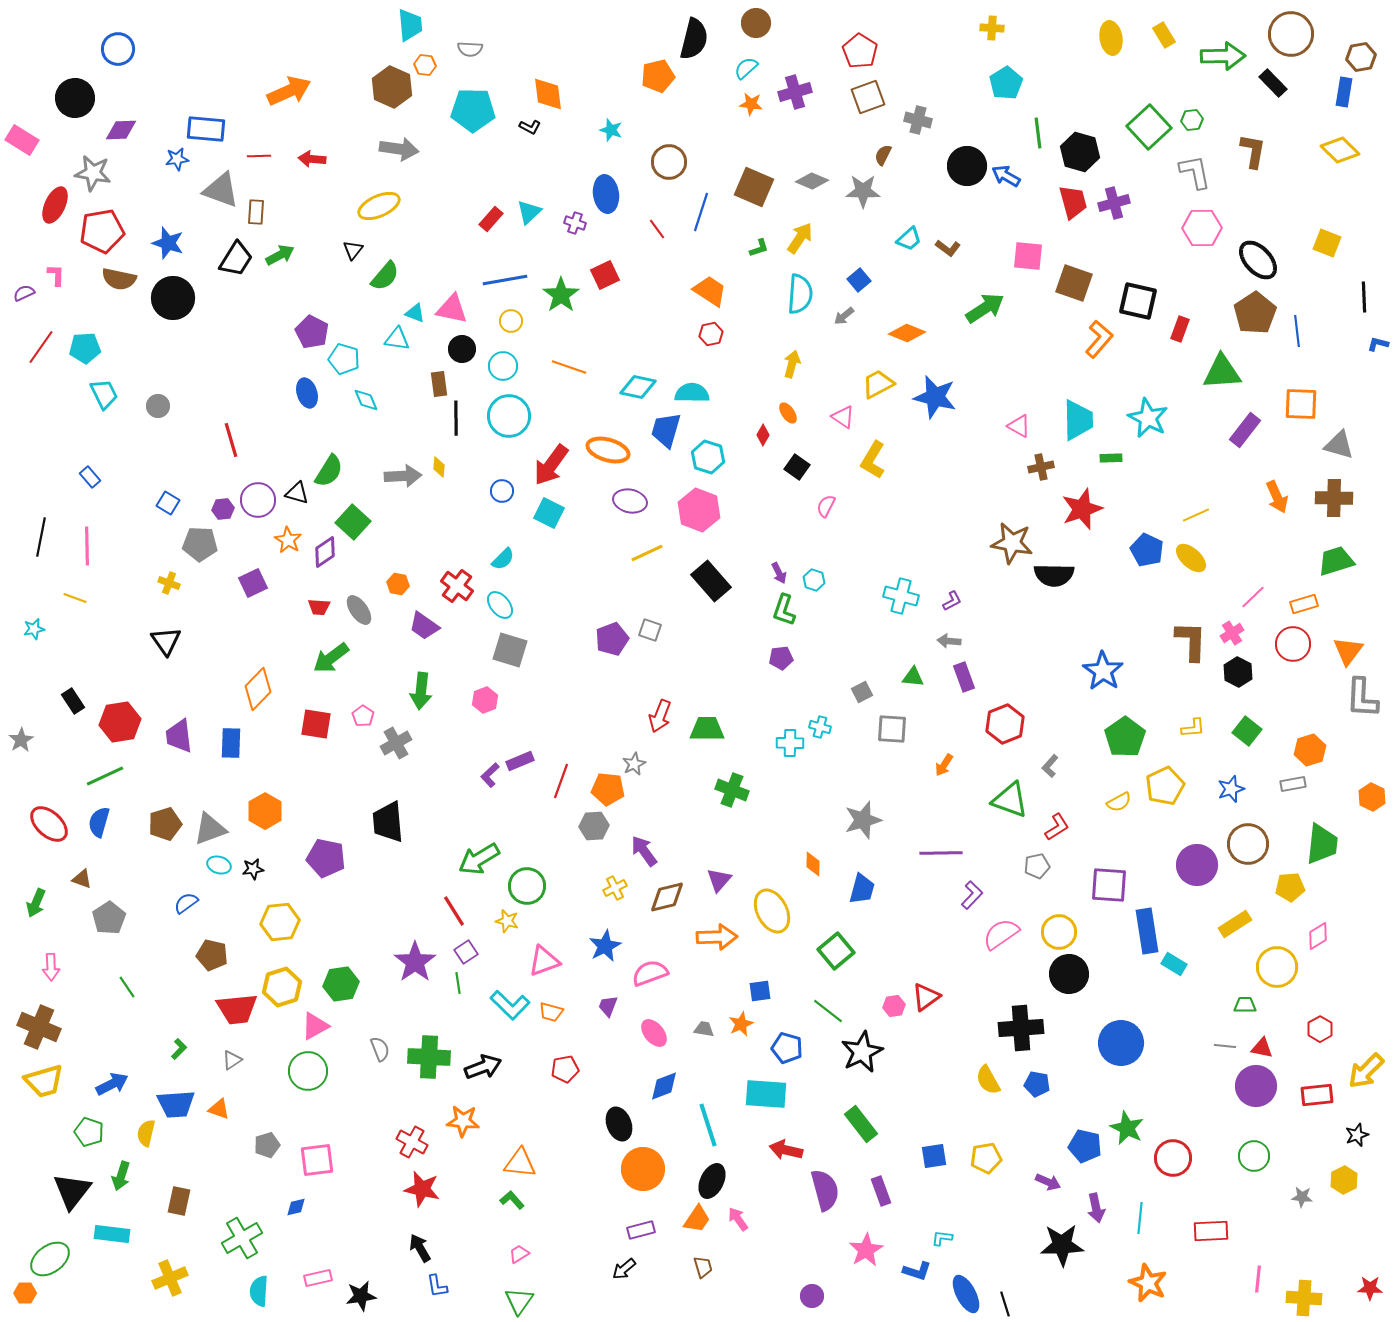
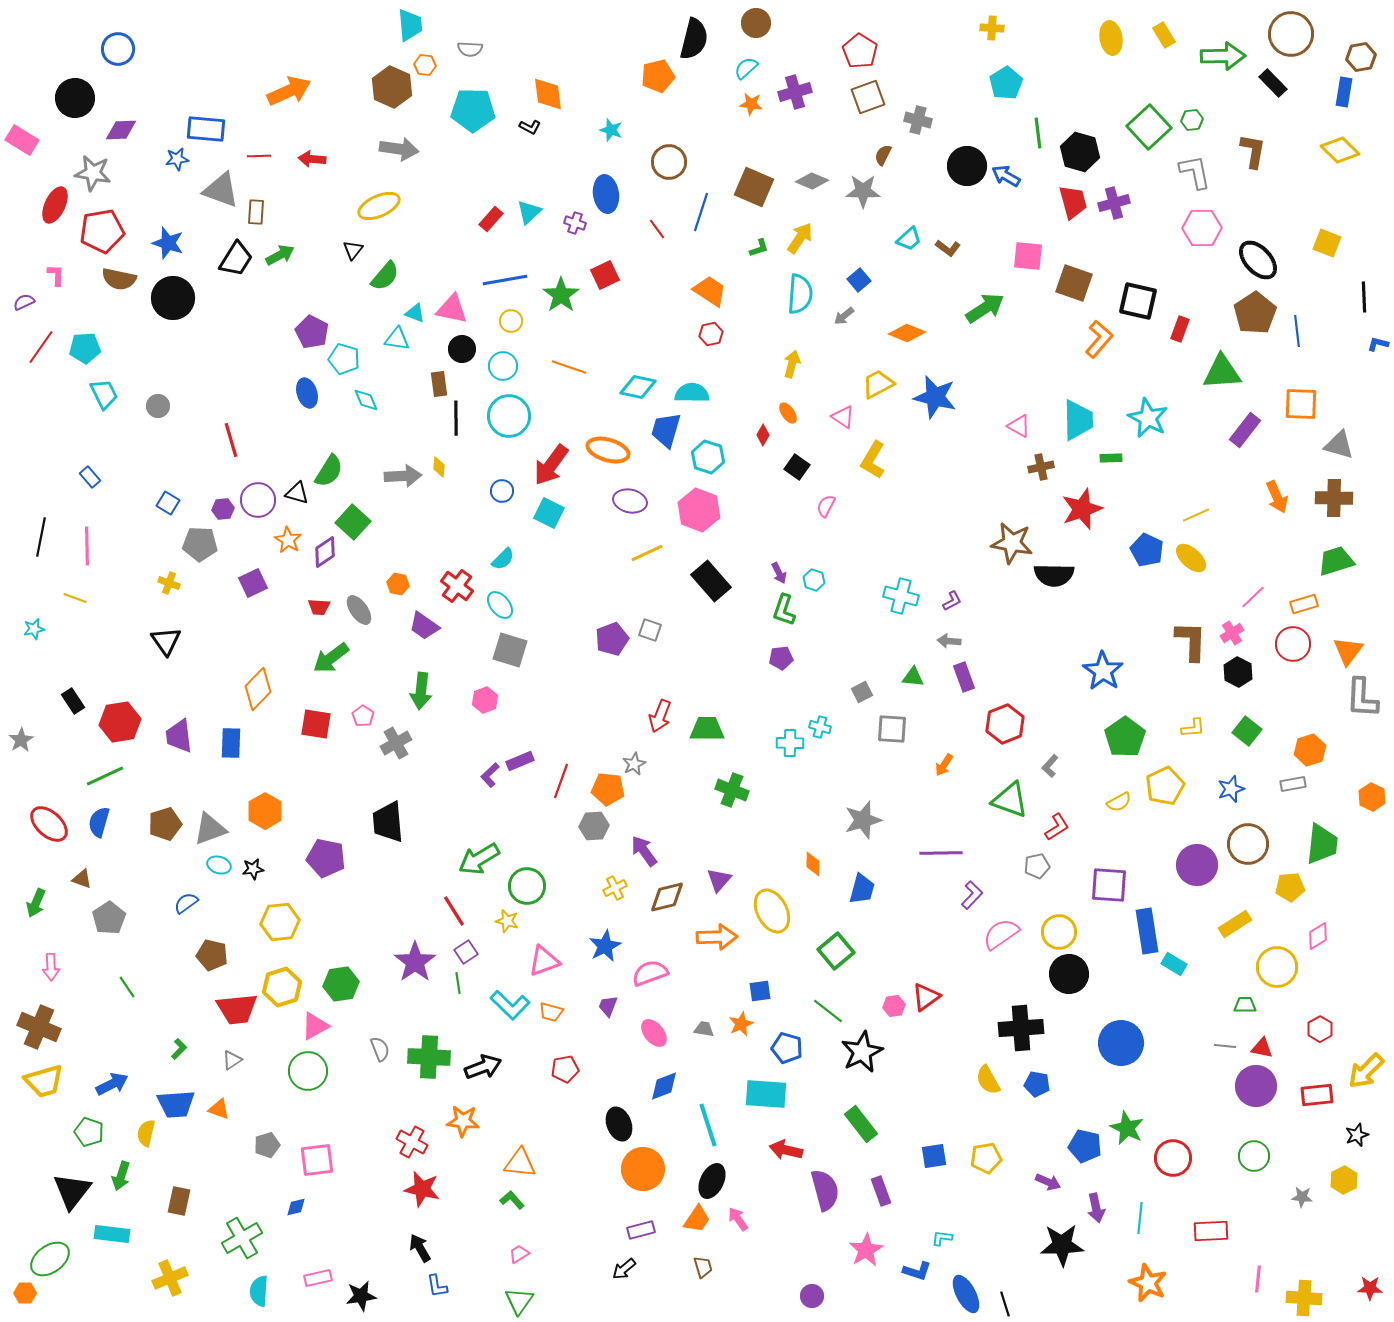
purple semicircle at (24, 293): moved 9 px down
